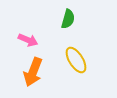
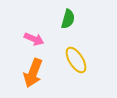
pink arrow: moved 6 px right, 1 px up
orange arrow: moved 1 px down
